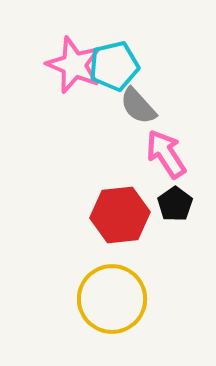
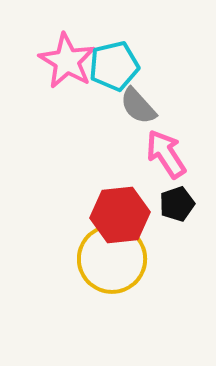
pink star: moved 7 px left, 4 px up; rotated 8 degrees clockwise
black pentagon: moved 2 px right; rotated 16 degrees clockwise
yellow circle: moved 40 px up
